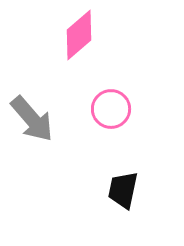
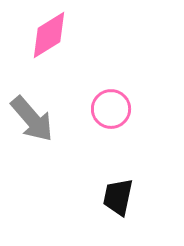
pink diamond: moved 30 px left; rotated 9 degrees clockwise
black trapezoid: moved 5 px left, 7 px down
